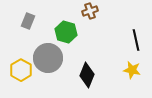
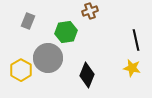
green hexagon: rotated 25 degrees counterclockwise
yellow star: moved 2 px up
